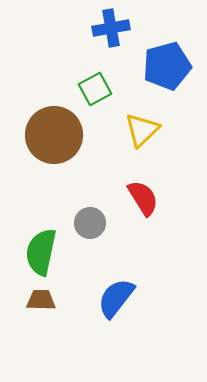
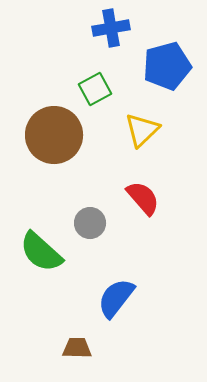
red semicircle: rotated 9 degrees counterclockwise
green semicircle: rotated 60 degrees counterclockwise
brown trapezoid: moved 36 px right, 48 px down
